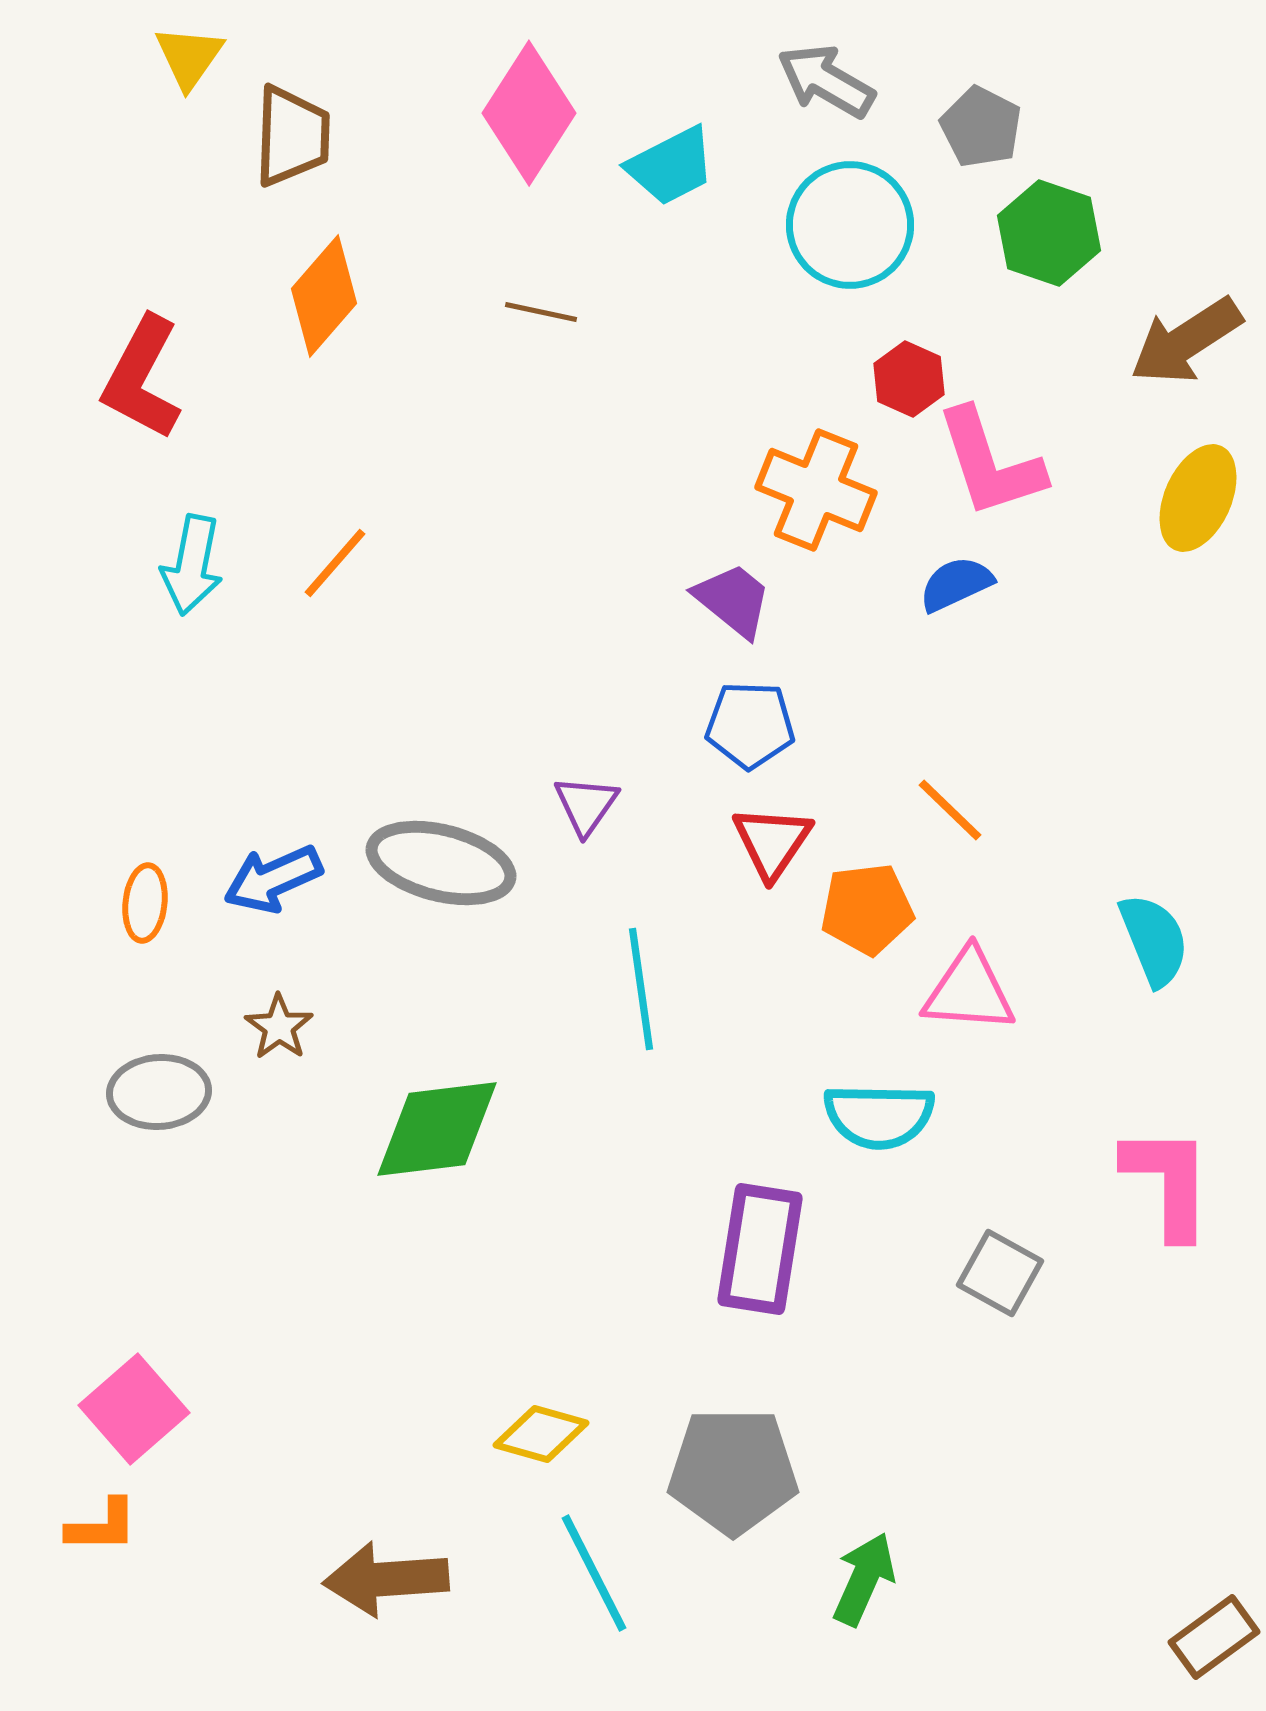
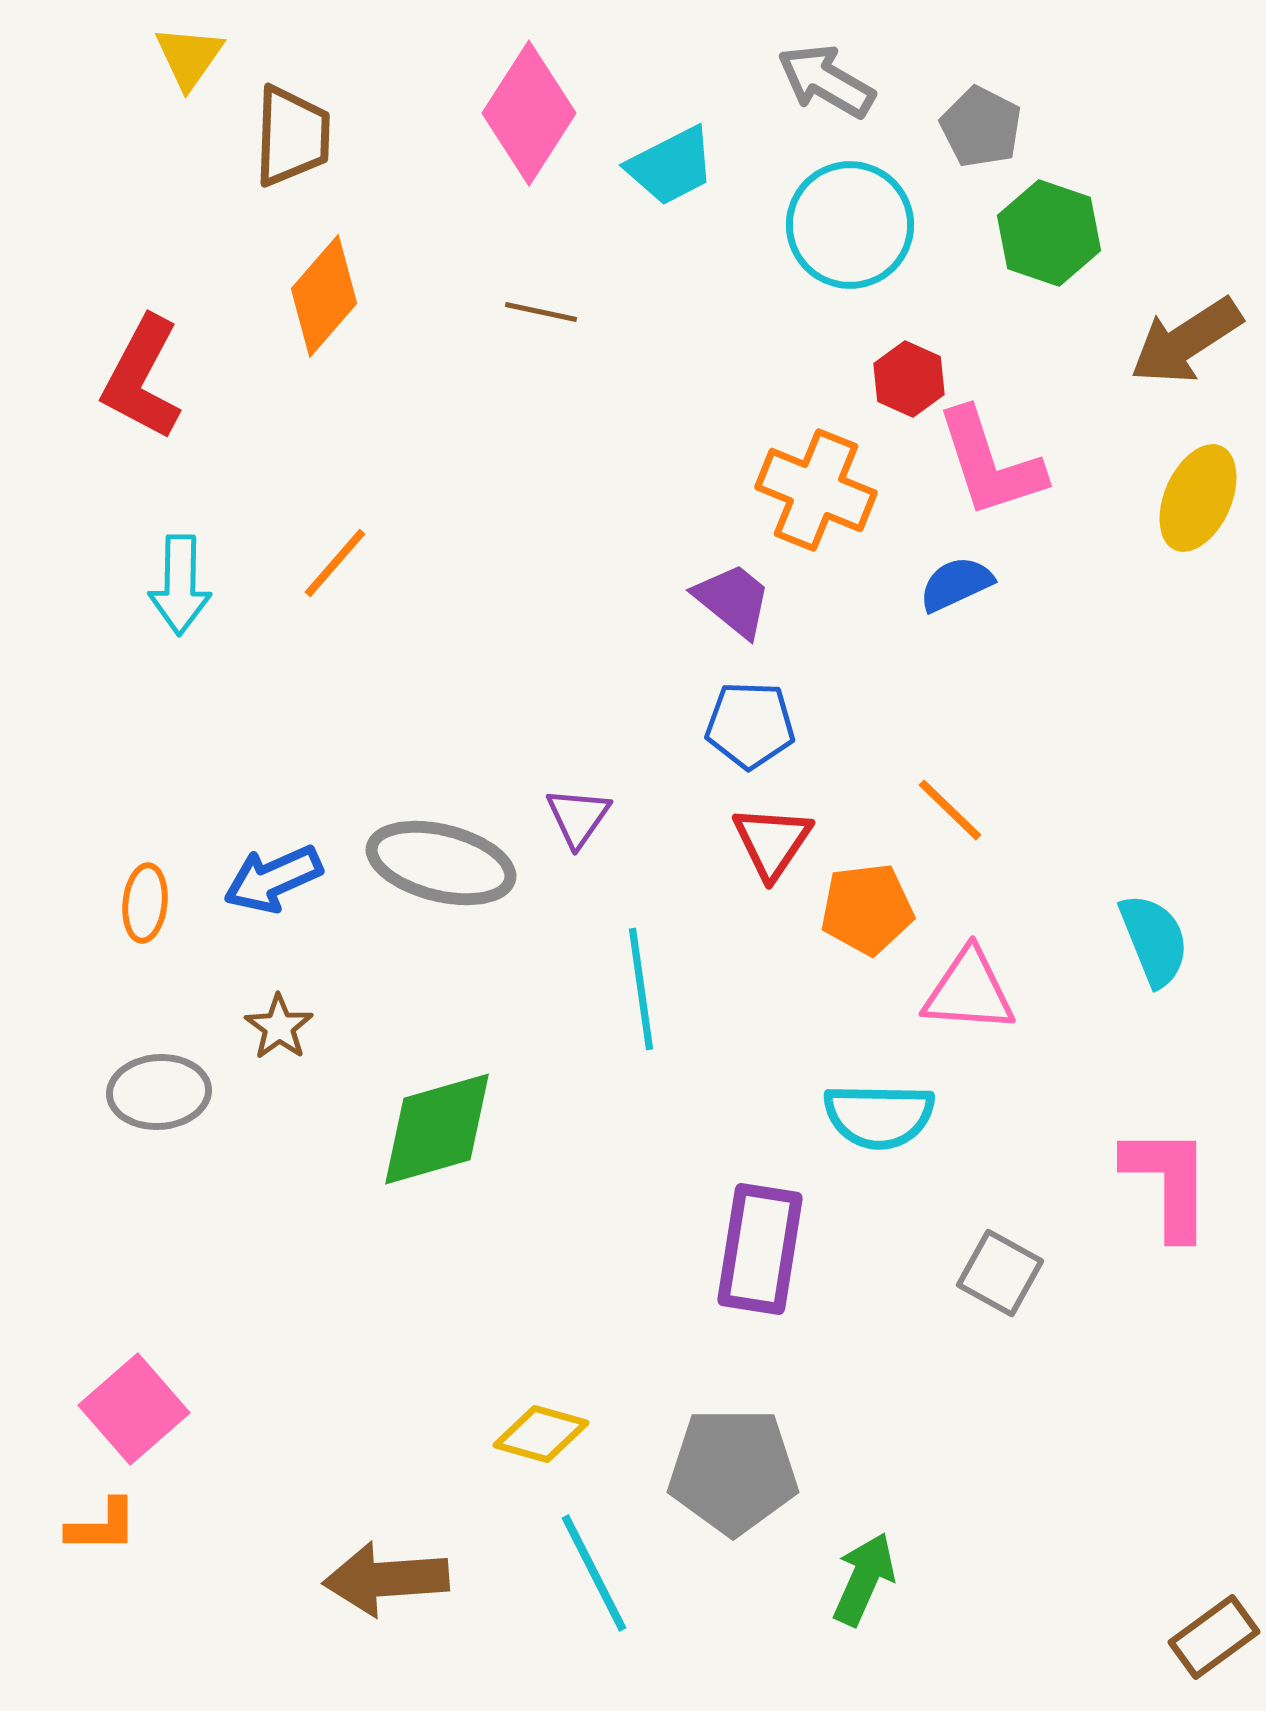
cyan arrow at (192, 565): moved 12 px left, 20 px down; rotated 10 degrees counterclockwise
purple triangle at (586, 805): moved 8 px left, 12 px down
green diamond at (437, 1129): rotated 9 degrees counterclockwise
